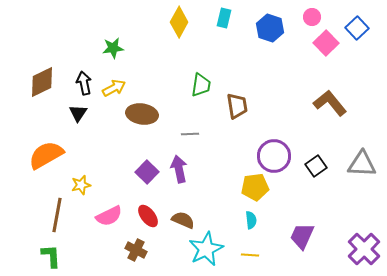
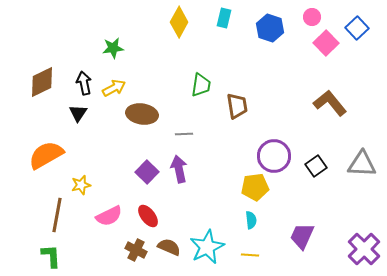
gray line: moved 6 px left
brown semicircle: moved 14 px left, 27 px down
cyan star: moved 1 px right, 2 px up
